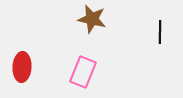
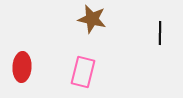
black line: moved 1 px down
pink rectangle: rotated 8 degrees counterclockwise
